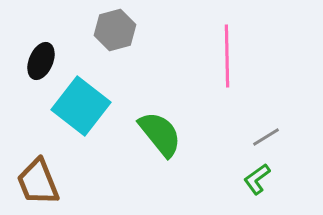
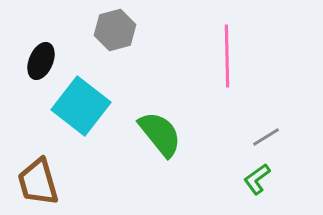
brown trapezoid: rotated 6 degrees clockwise
